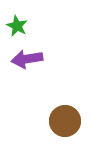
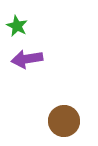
brown circle: moved 1 px left
